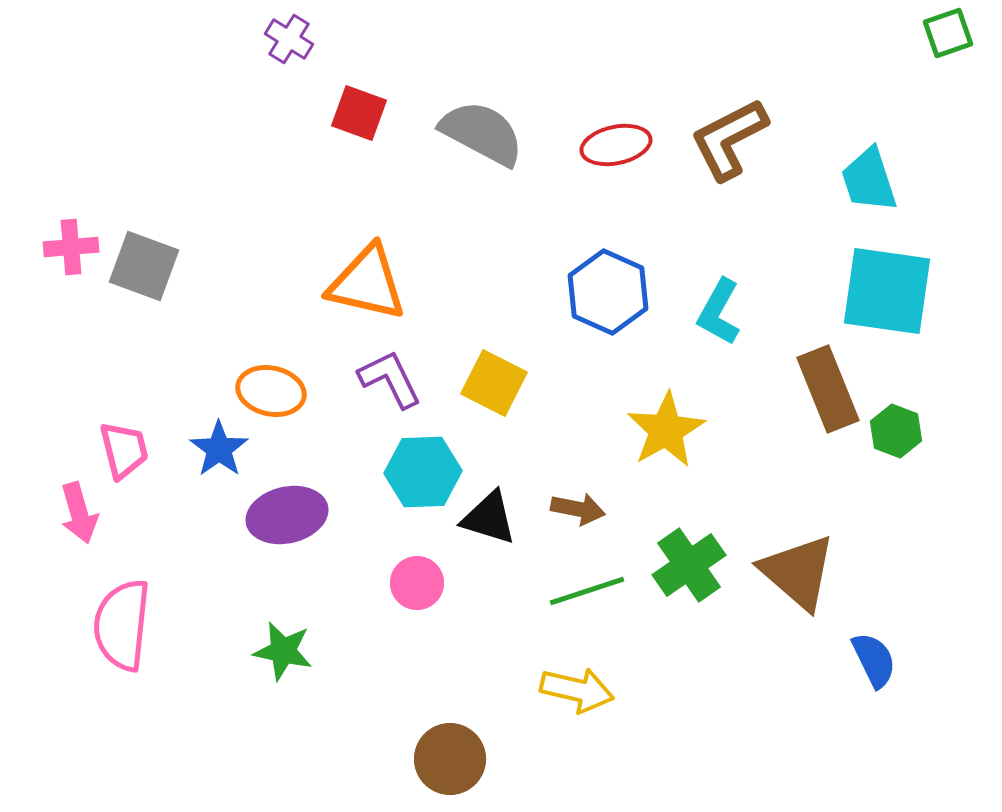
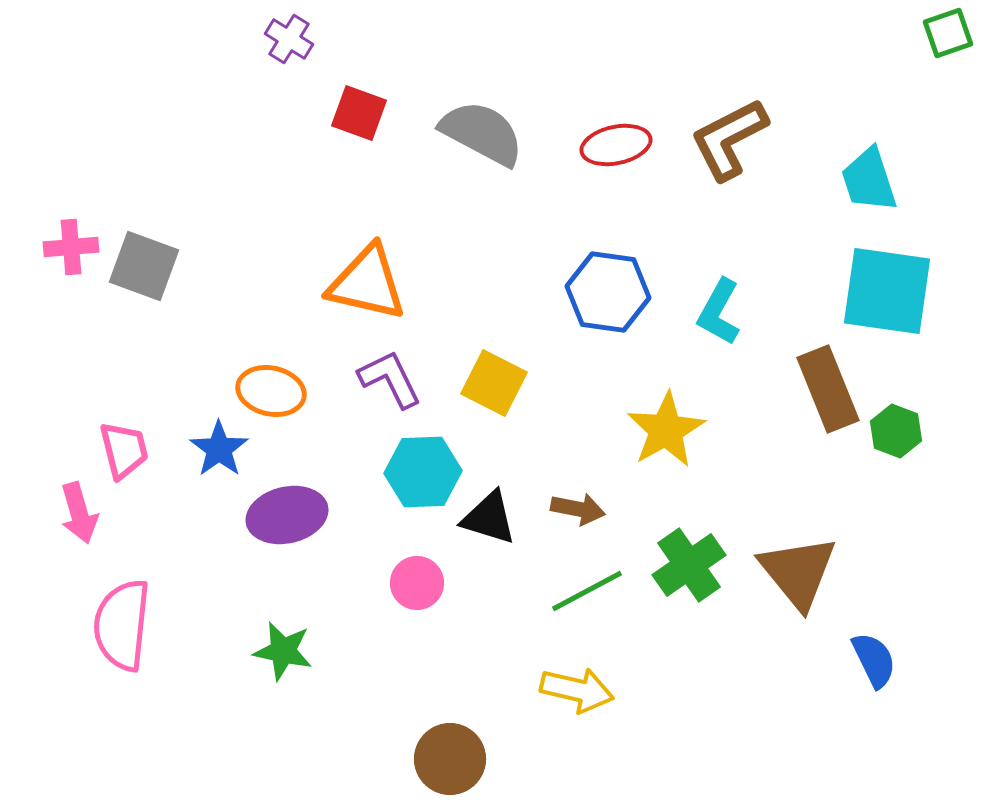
blue hexagon: rotated 16 degrees counterclockwise
brown triangle: rotated 10 degrees clockwise
green line: rotated 10 degrees counterclockwise
